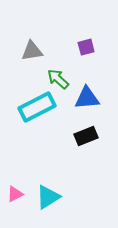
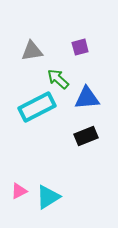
purple square: moved 6 px left
pink triangle: moved 4 px right, 3 px up
